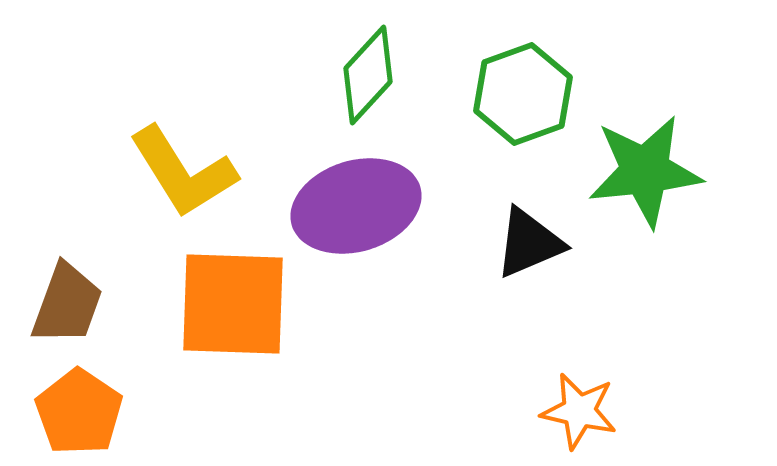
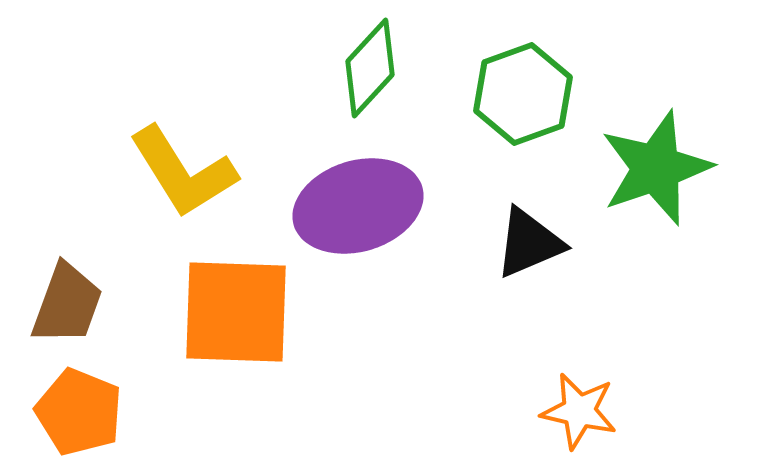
green diamond: moved 2 px right, 7 px up
green star: moved 11 px right, 3 px up; rotated 13 degrees counterclockwise
purple ellipse: moved 2 px right
orange square: moved 3 px right, 8 px down
orange pentagon: rotated 12 degrees counterclockwise
